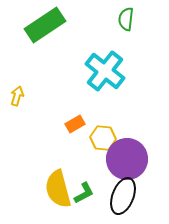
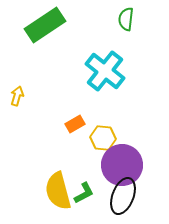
purple circle: moved 5 px left, 6 px down
yellow semicircle: moved 2 px down
